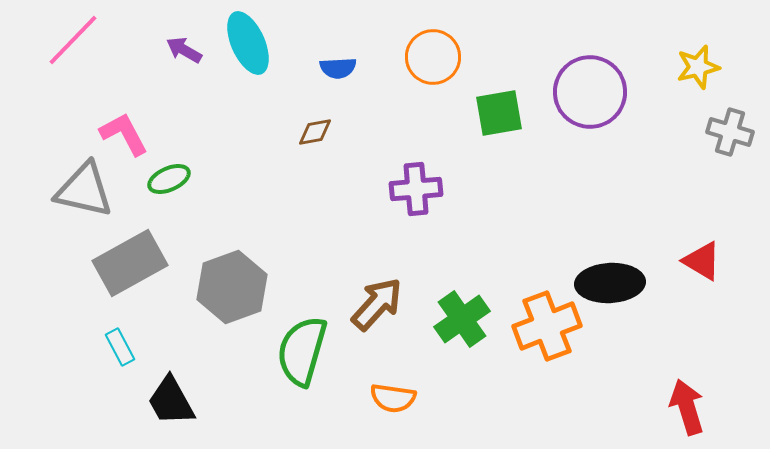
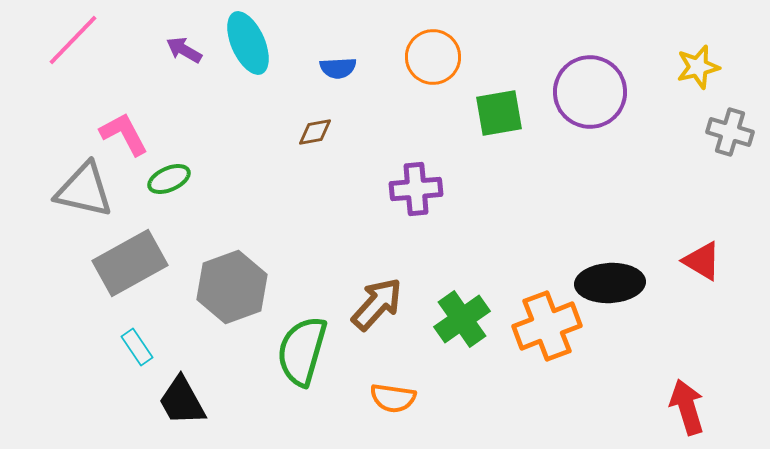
cyan rectangle: moved 17 px right; rotated 6 degrees counterclockwise
black trapezoid: moved 11 px right
